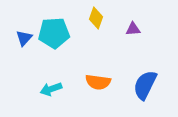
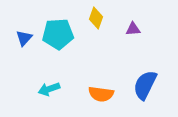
cyan pentagon: moved 4 px right, 1 px down
orange semicircle: moved 3 px right, 12 px down
cyan arrow: moved 2 px left
